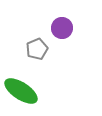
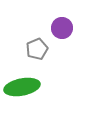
green ellipse: moved 1 px right, 4 px up; rotated 44 degrees counterclockwise
